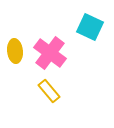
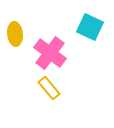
yellow ellipse: moved 17 px up
yellow rectangle: moved 3 px up
